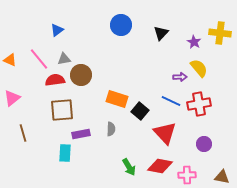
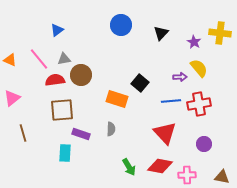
blue line: rotated 30 degrees counterclockwise
black square: moved 28 px up
purple rectangle: rotated 30 degrees clockwise
